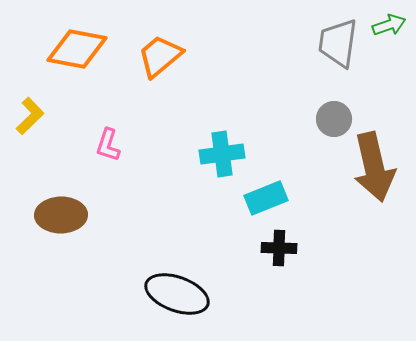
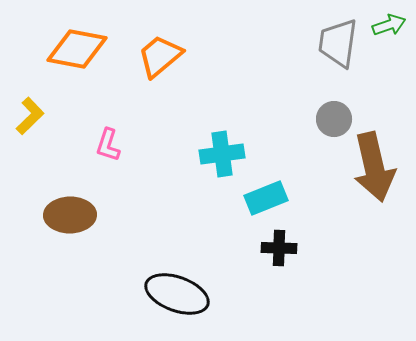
brown ellipse: moved 9 px right
